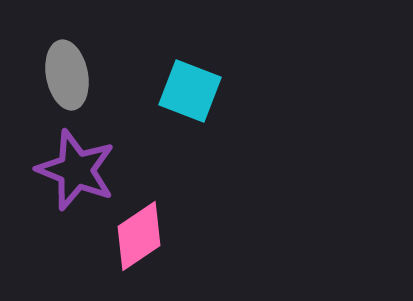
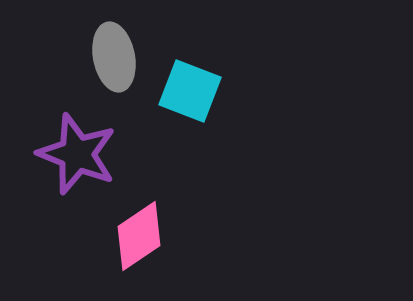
gray ellipse: moved 47 px right, 18 px up
purple star: moved 1 px right, 16 px up
